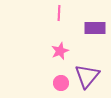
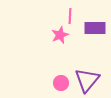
pink line: moved 11 px right, 3 px down
pink star: moved 16 px up
purple triangle: moved 4 px down
